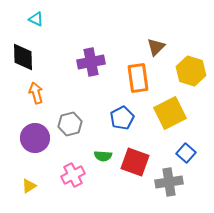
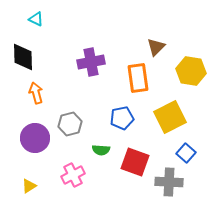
yellow hexagon: rotated 8 degrees counterclockwise
yellow square: moved 4 px down
blue pentagon: rotated 15 degrees clockwise
green semicircle: moved 2 px left, 6 px up
gray cross: rotated 12 degrees clockwise
